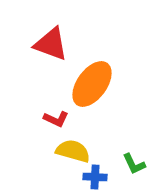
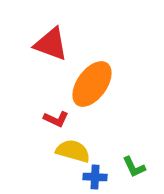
green L-shape: moved 3 px down
